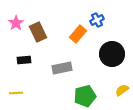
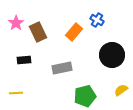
blue cross: rotated 32 degrees counterclockwise
orange rectangle: moved 4 px left, 2 px up
black circle: moved 1 px down
yellow semicircle: moved 1 px left
